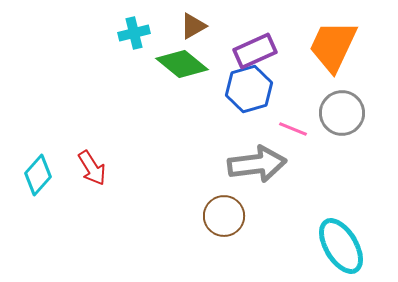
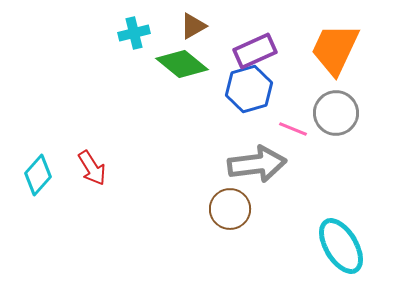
orange trapezoid: moved 2 px right, 3 px down
gray circle: moved 6 px left
brown circle: moved 6 px right, 7 px up
